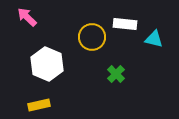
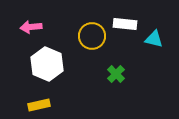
pink arrow: moved 4 px right, 10 px down; rotated 50 degrees counterclockwise
yellow circle: moved 1 px up
